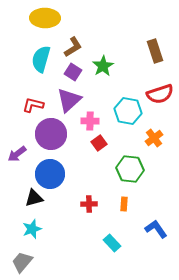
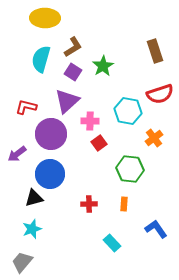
purple triangle: moved 2 px left, 1 px down
red L-shape: moved 7 px left, 2 px down
